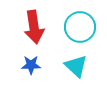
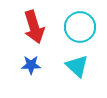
red arrow: rotated 8 degrees counterclockwise
cyan triangle: moved 1 px right
